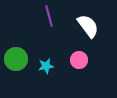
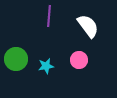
purple line: rotated 20 degrees clockwise
